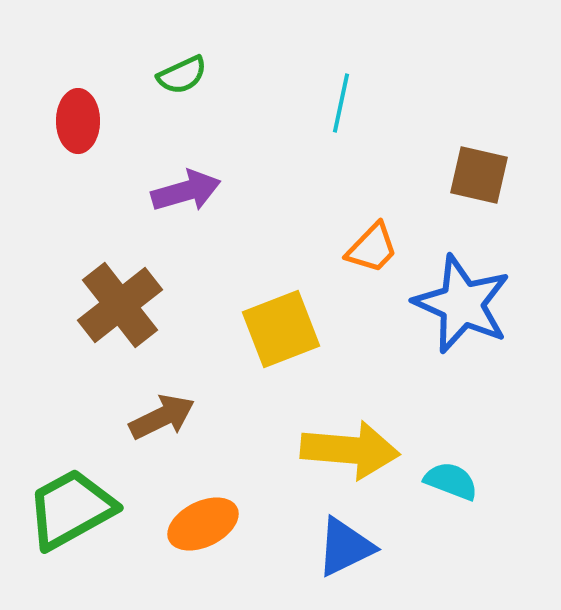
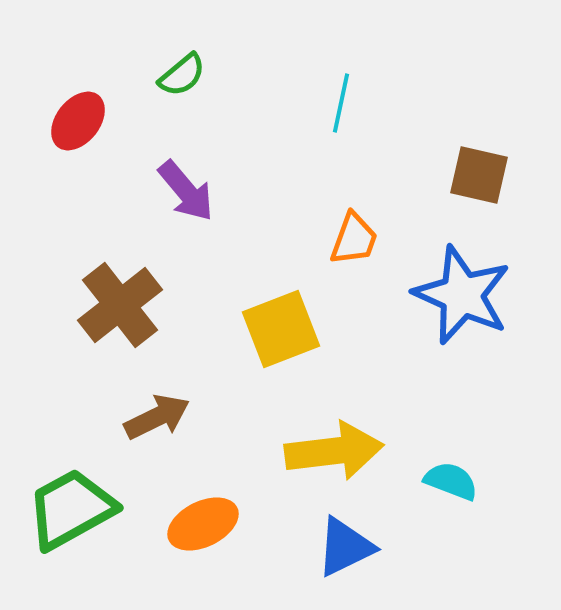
green semicircle: rotated 15 degrees counterclockwise
red ellipse: rotated 38 degrees clockwise
purple arrow: rotated 66 degrees clockwise
orange trapezoid: moved 18 px left, 9 px up; rotated 24 degrees counterclockwise
blue star: moved 9 px up
brown arrow: moved 5 px left
yellow arrow: moved 16 px left, 1 px down; rotated 12 degrees counterclockwise
